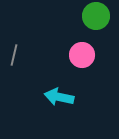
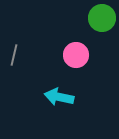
green circle: moved 6 px right, 2 px down
pink circle: moved 6 px left
